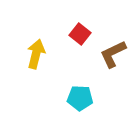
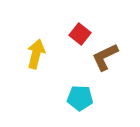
brown L-shape: moved 8 px left, 3 px down
